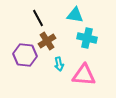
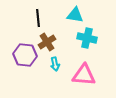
black line: rotated 24 degrees clockwise
brown cross: moved 1 px down
cyan arrow: moved 4 px left
